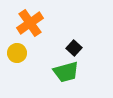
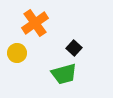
orange cross: moved 5 px right
green trapezoid: moved 2 px left, 2 px down
